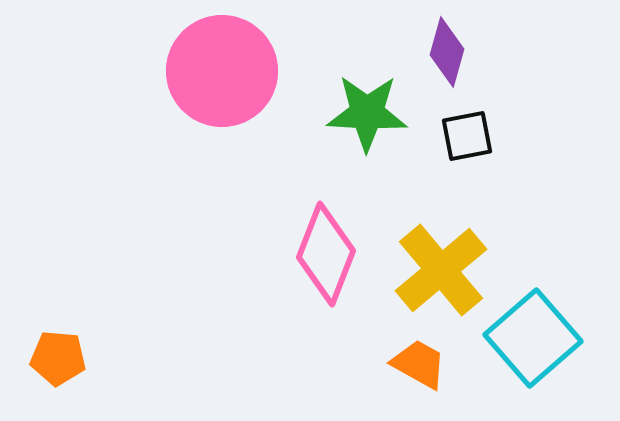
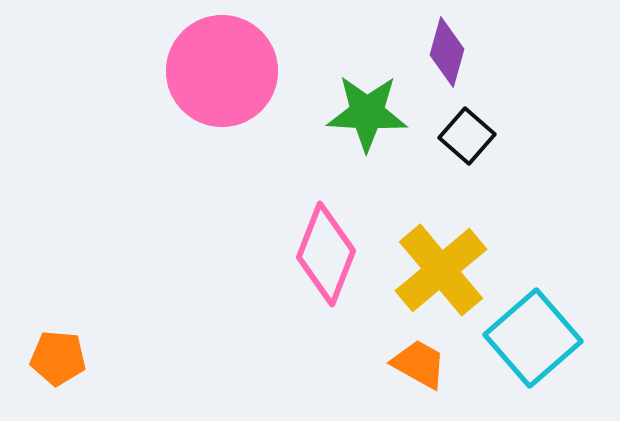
black square: rotated 38 degrees counterclockwise
